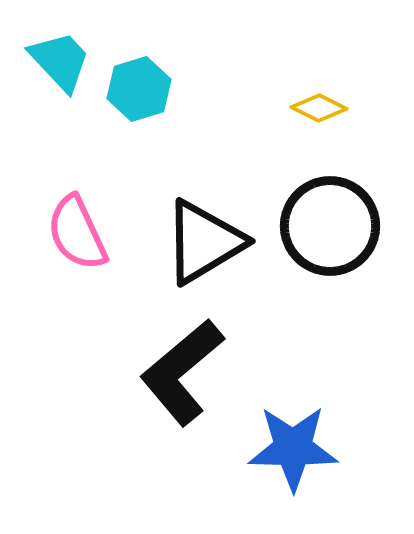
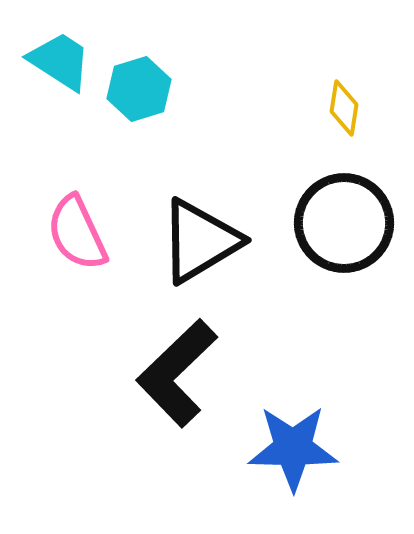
cyan trapezoid: rotated 14 degrees counterclockwise
yellow diamond: moved 25 px right; rotated 72 degrees clockwise
black circle: moved 14 px right, 3 px up
black triangle: moved 4 px left, 1 px up
black L-shape: moved 5 px left, 1 px down; rotated 4 degrees counterclockwise
